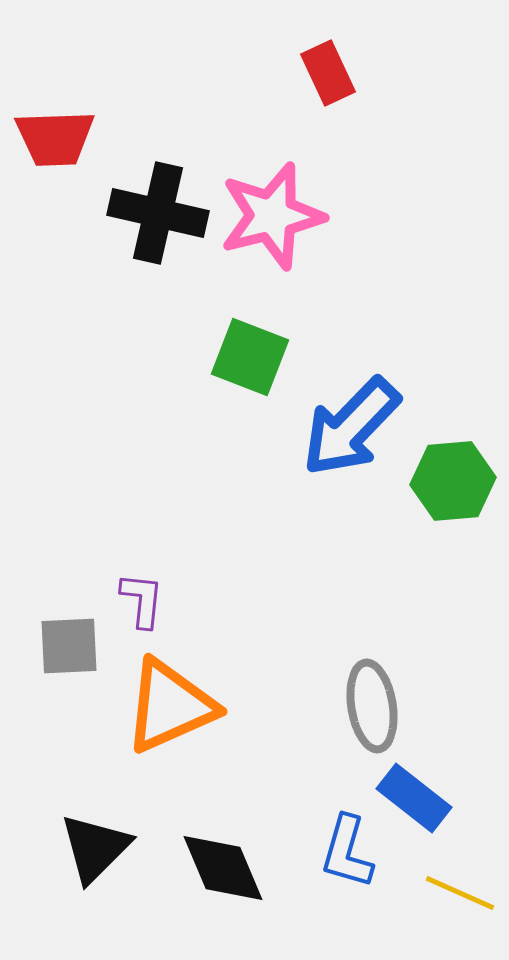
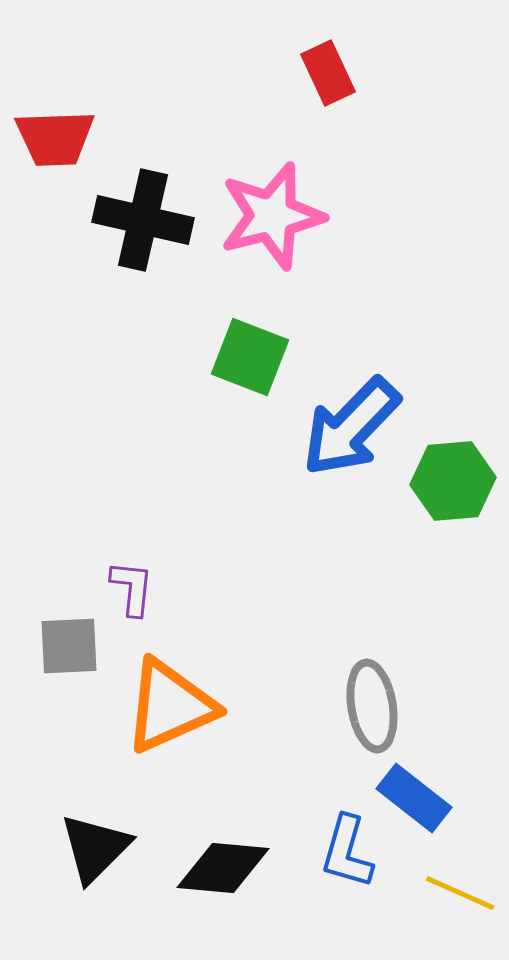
black cross: moved 15 px left, 7 px down
purple L-shape: moved 10 px left, 12 px up
black diamond: rotated 62 degrees counterclockwise
